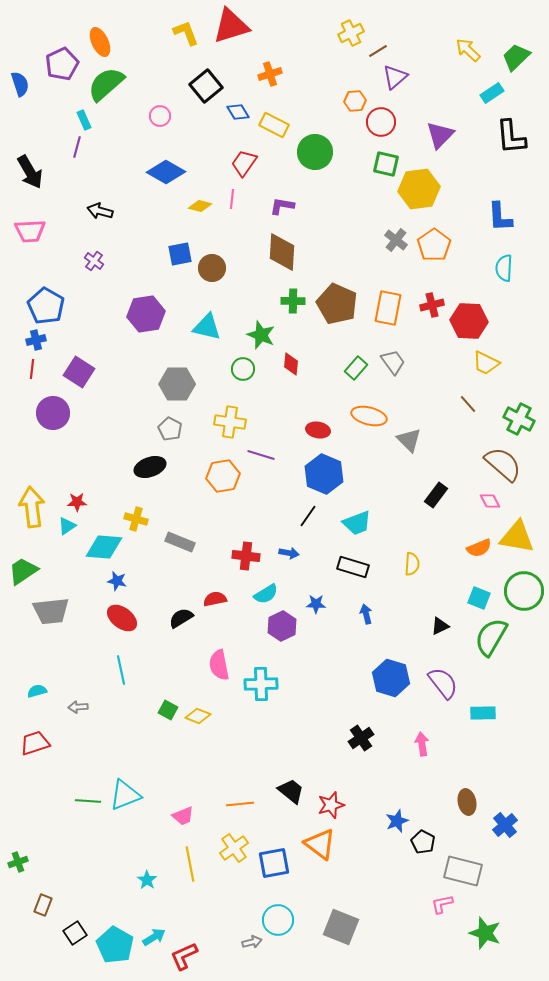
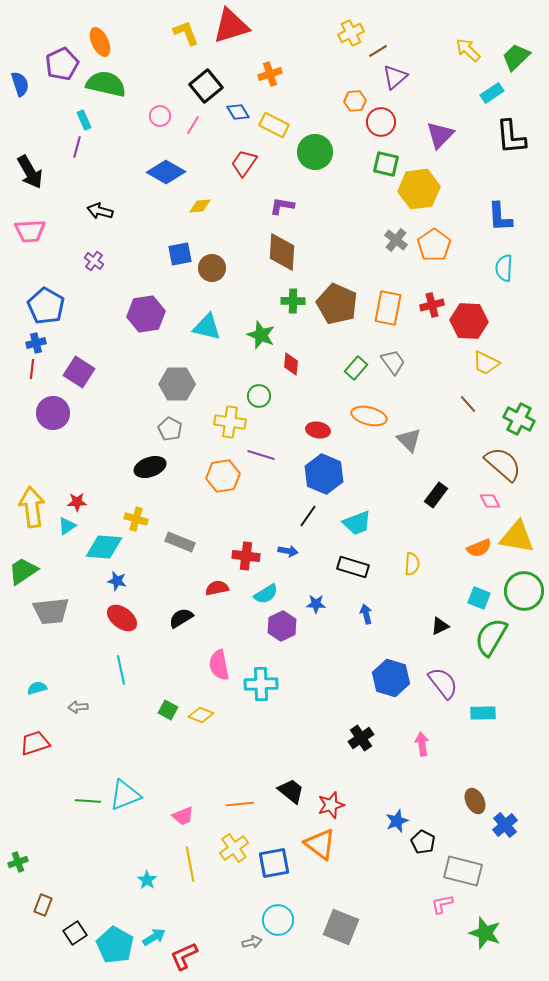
green semicircle at (106, 84): rotated 54 degrees clockwise
pink line at (232, 199): moved 39 px left, 74 px up; rotated 24 degrees clockwise
yellow diamond at (200, 206): rotated 20 degrees counterclockwise
blue cross at (36, 340): moved 3 px down
green circle at (243, 369): moved 16 px right, 27 px down
blue arrow at (289, 553): moved 1 px left, 2 px up
red semicircle at (215, 599): moved 2 px right, 11 px up
cyan semicircle at (37, 691): moved 3 px up
yellow diamond at (198, 716): moved 3 px right, 1 px up
brown ellipse at (467, 802): moved 8 px right, 1 px up; rotated 15 degrees counterclockwise
